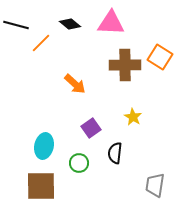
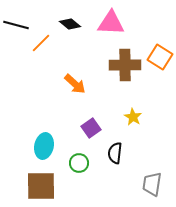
gray trapezoid: moved 3 px left, 1 px up
